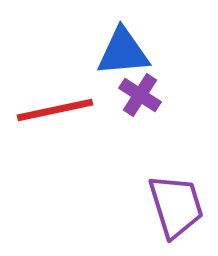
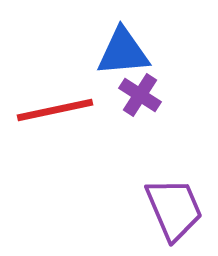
purple trapezoid: moved 2 px left, 3 px down; rotated 6 degrees counterclockwise
